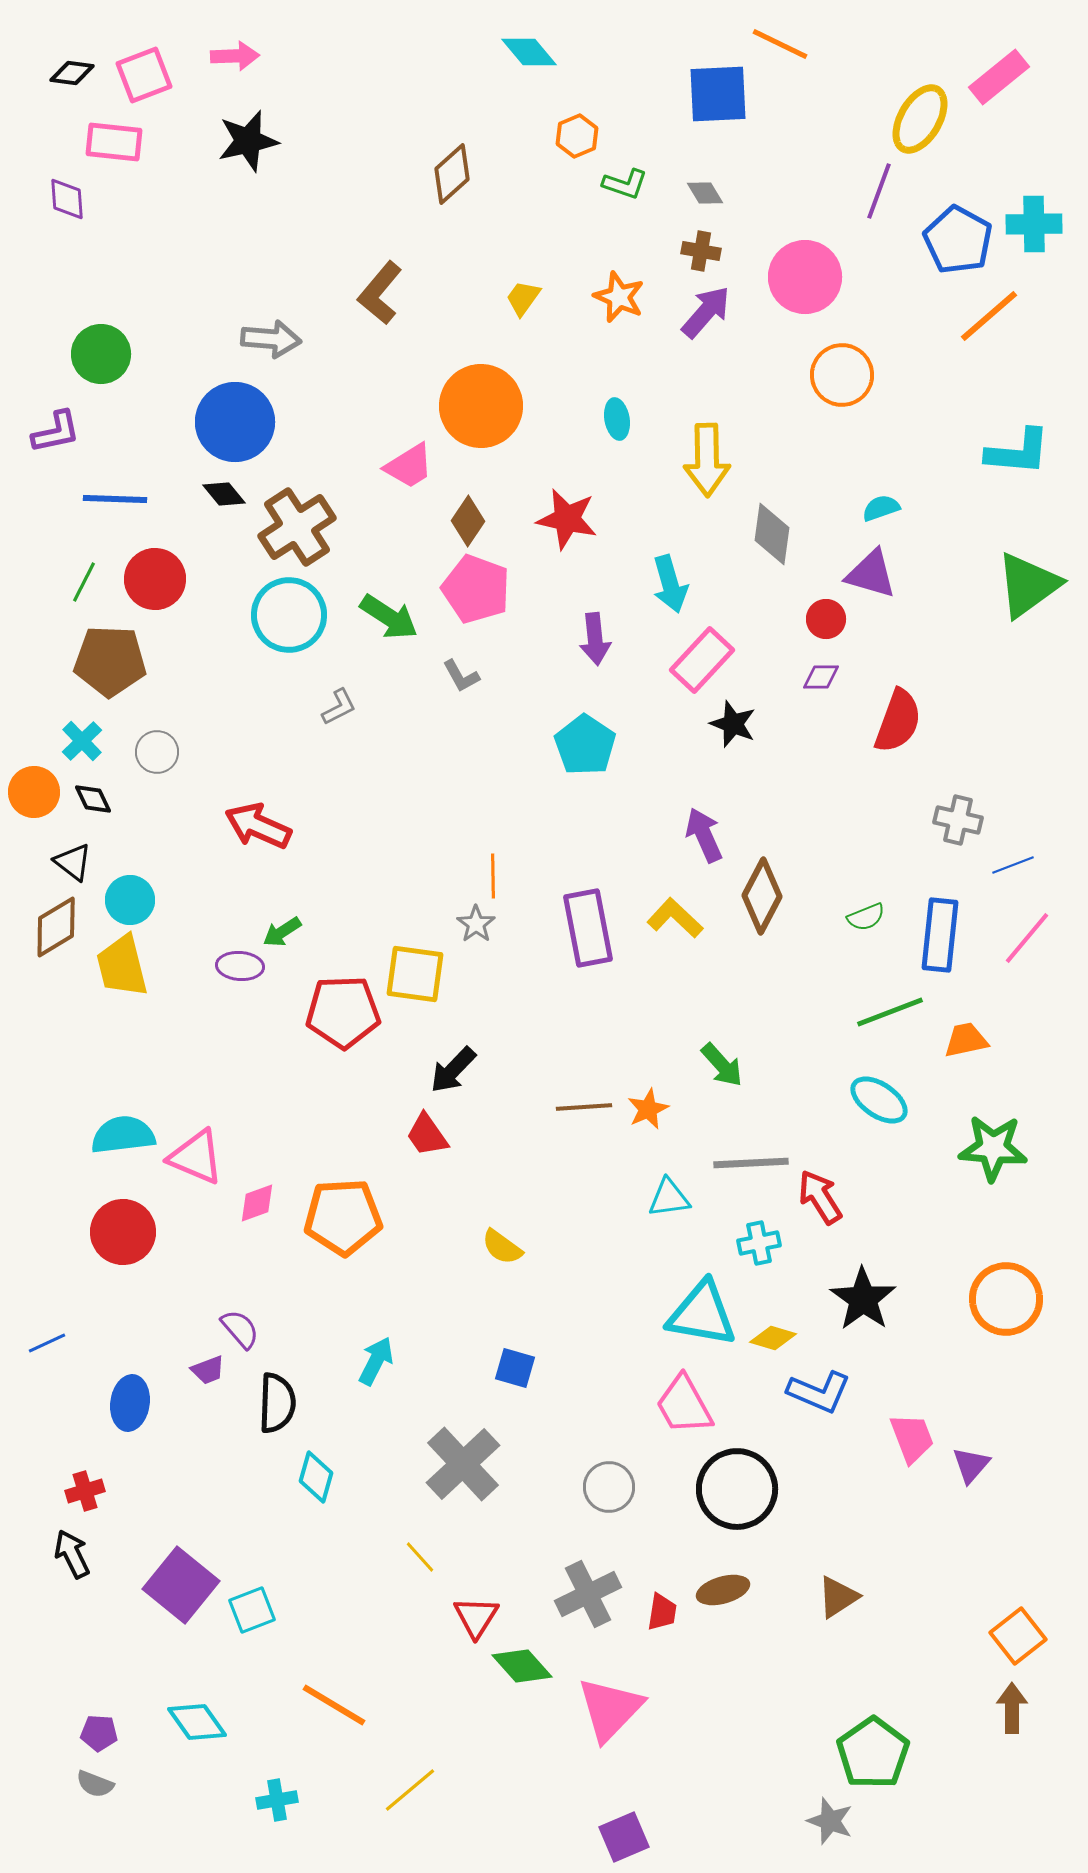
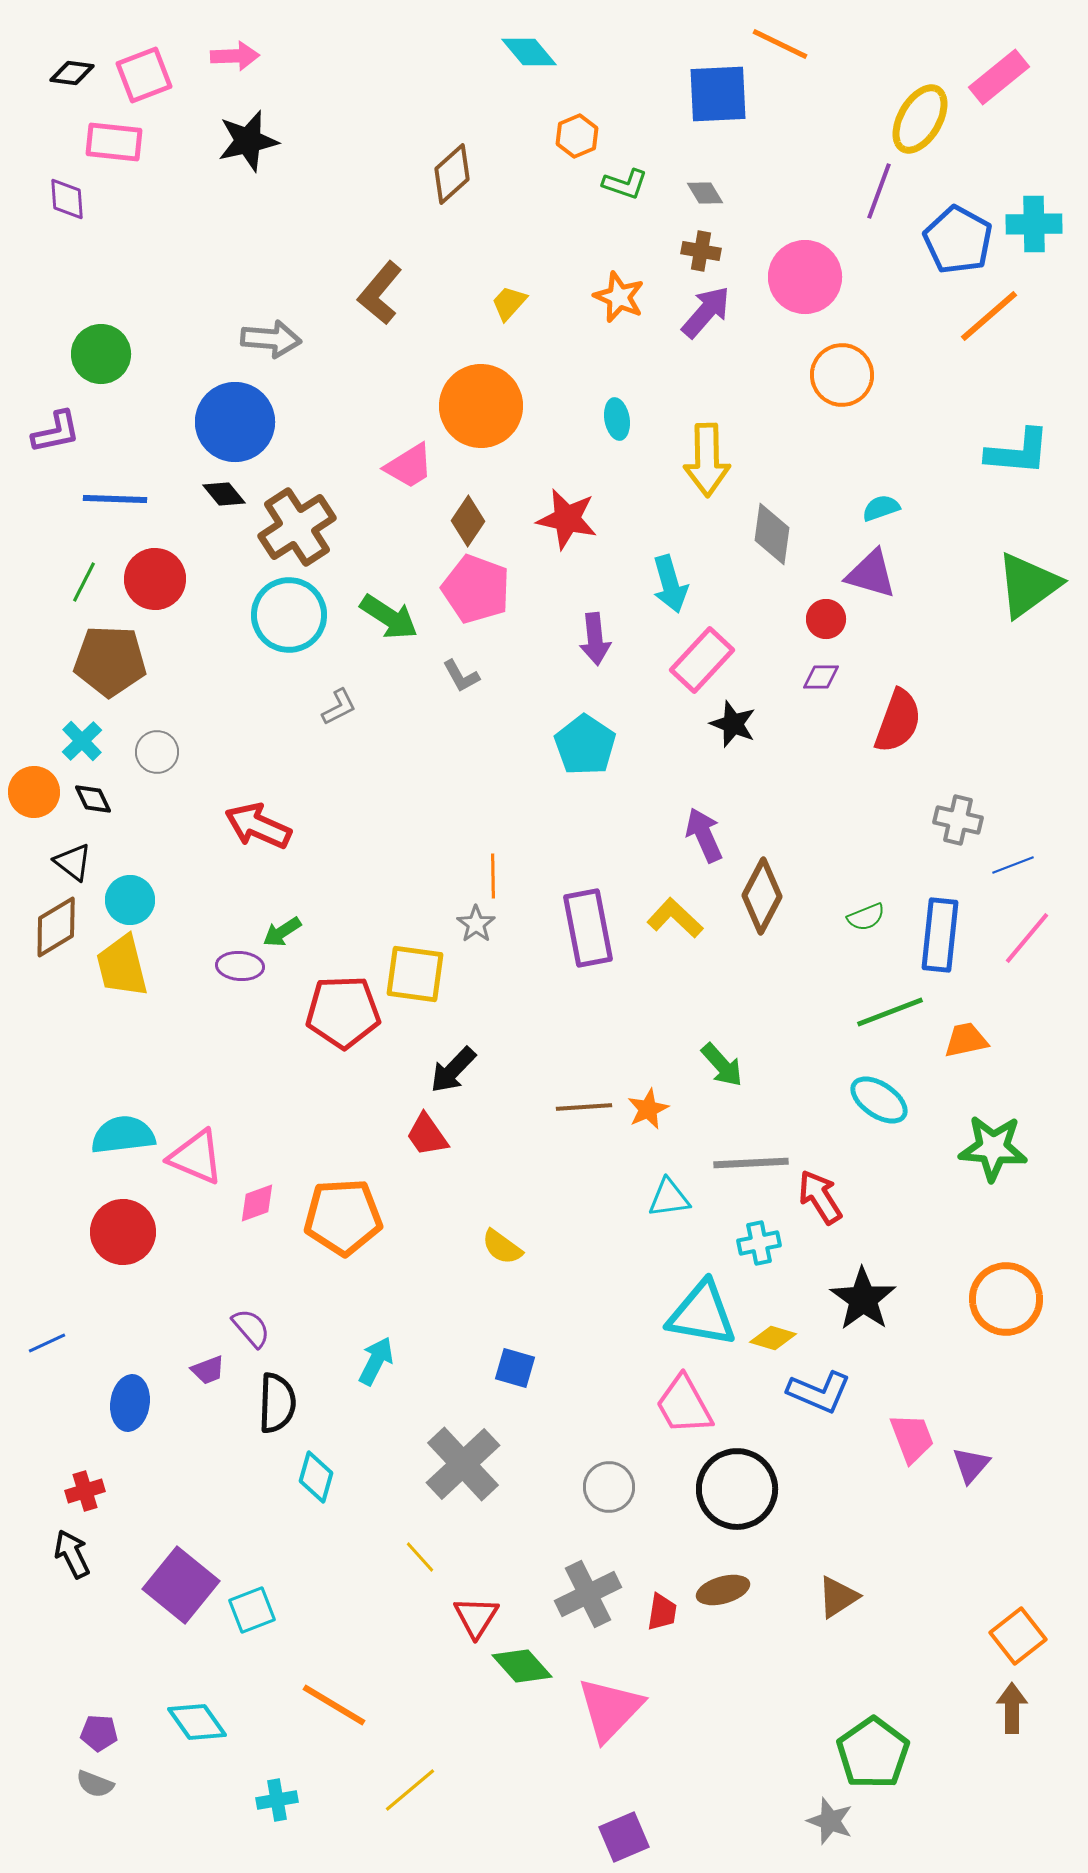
yellow trapezoid at (523, 298): moved 14 px left, 5 px down; rotated 6 degrees clockwise
purple semicircle at (240, 1329): moved 11 px right, 1 px up
